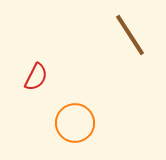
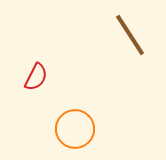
orange circle: moved 6 px down
